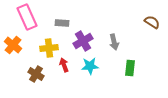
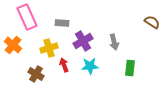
yellow cross: rotated 12 degrees counterclockwise
